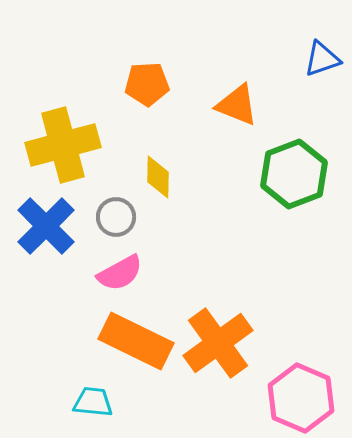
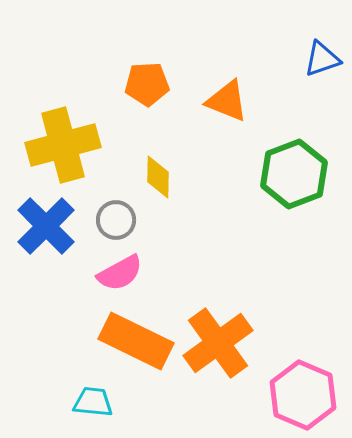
orange triangle: moved 10 px left, 4 px up
gray circle: moved 3 px down
pink hexagon: moved 2 px right, 3 px up
